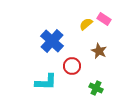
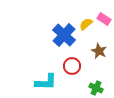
blue cross: moved 12 px right, 6 px up
